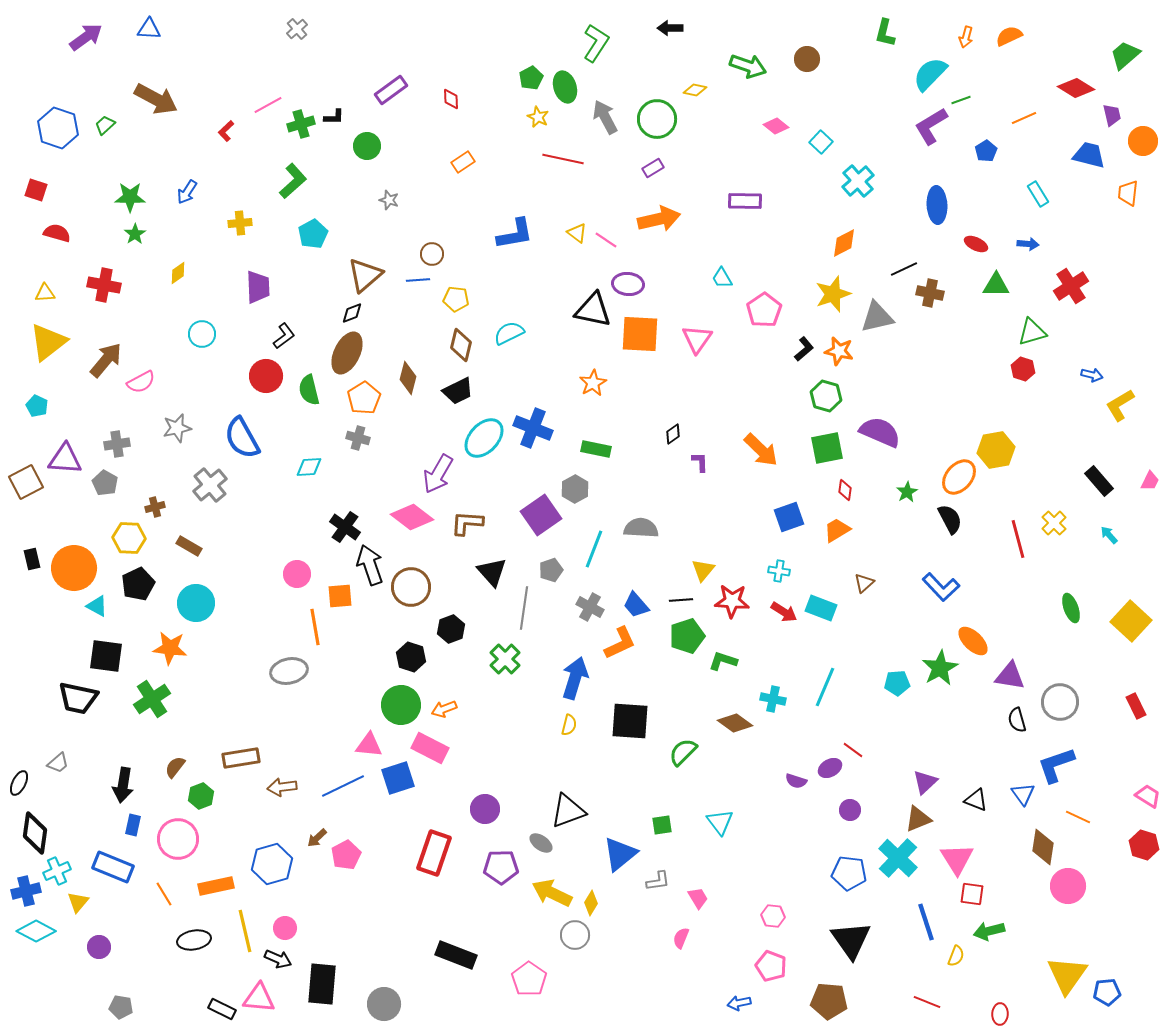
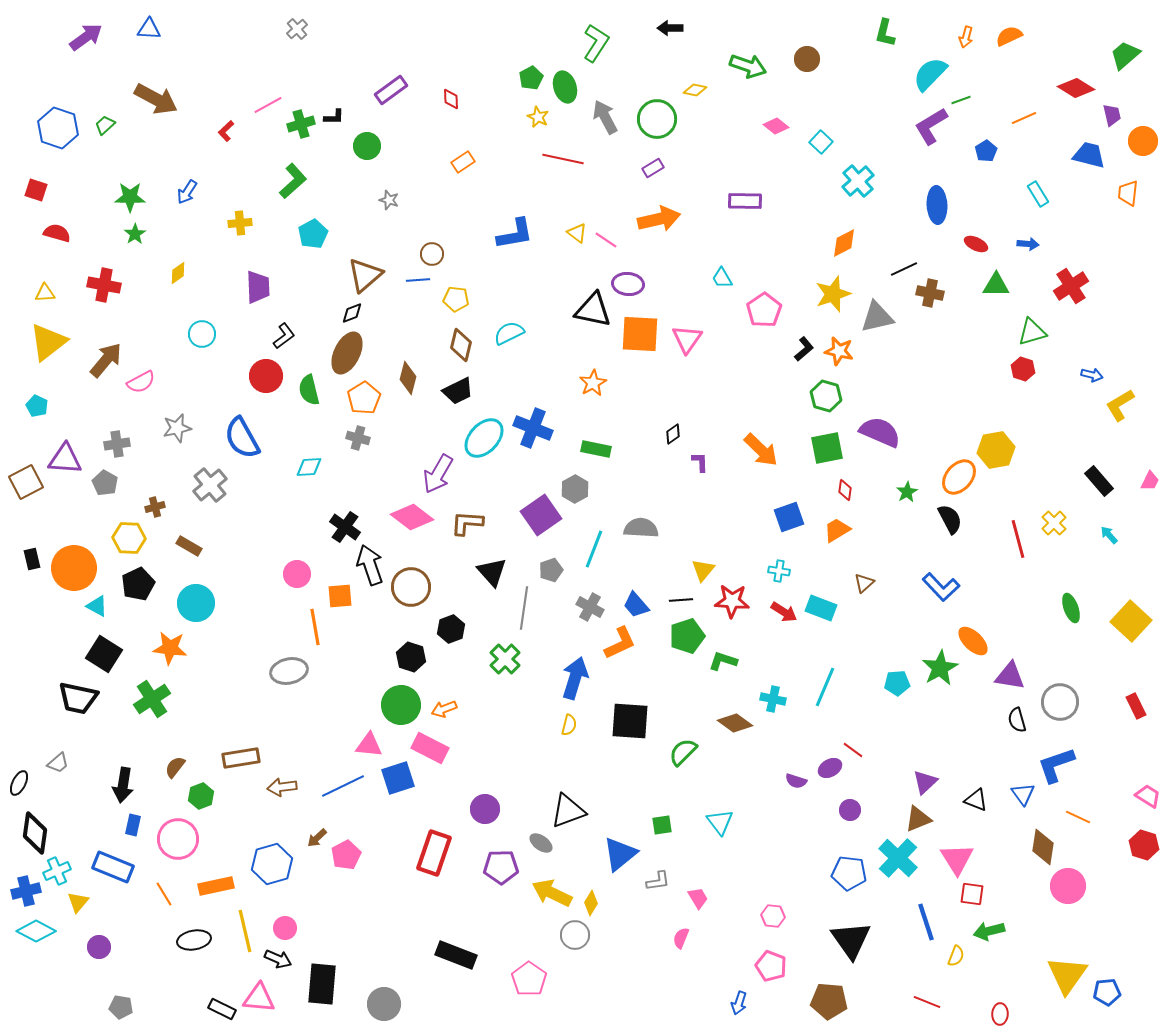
pink triangle at (697, 339): moved 10 px left
black square at (106, 656): moved 2 px left, 2 px up; rotated 24 degrees clockwise
blue arrow at (739, 1003): rotated 60 degrees counterclockwise
